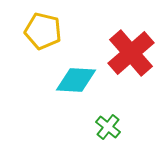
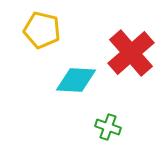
yellow pentagon: moved 1 px left, 1 px up
green cross: rotated 20 degrees counterclockwise
